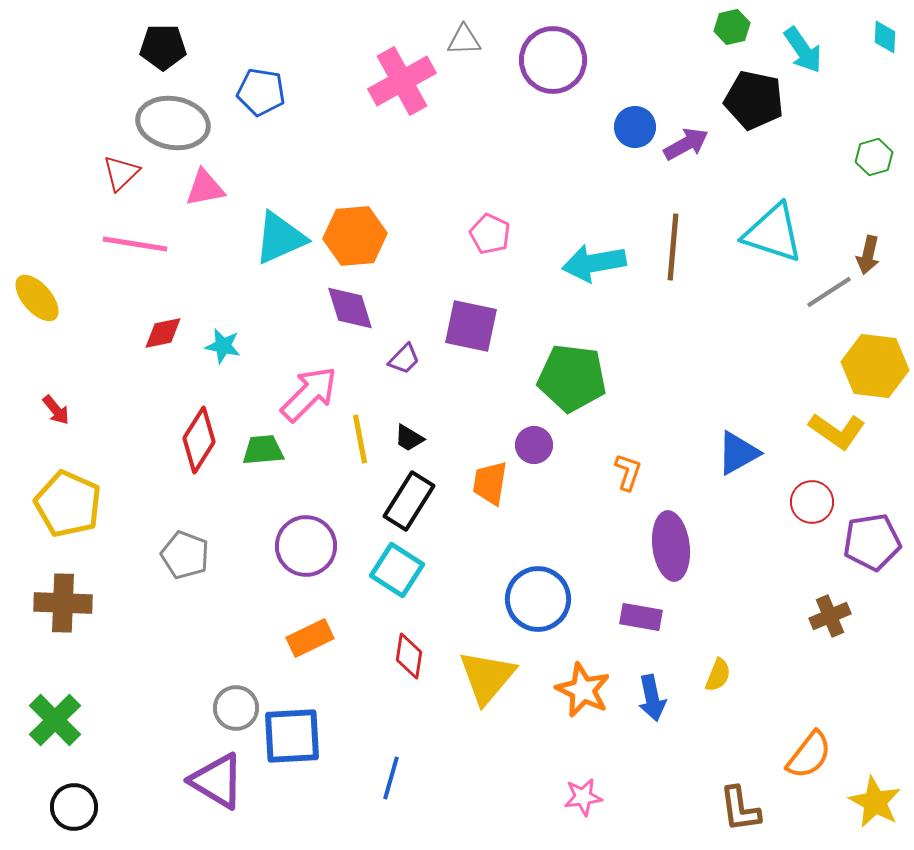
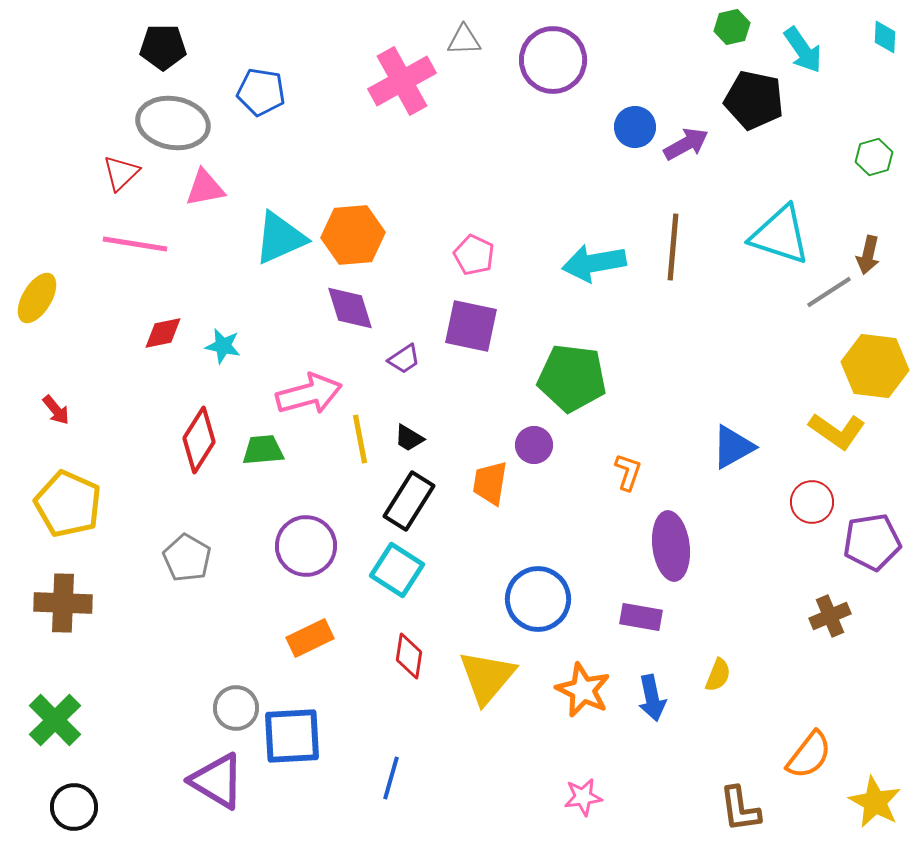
cyan triangle at (773, 233): moved 7 px right, 2 px down
pink pentagon at (490, 234): moved 16 px left, 21 px down
orange hexagon at (355, 236): moved 2 px left, 1 px up
yellow ellipse at (37, 298): rotated 72 degrees clockwise
purple trapezoid at (404, 359): rotated 12 degrees clockwise
pink arrow at (309, 394): rotated 30 degrees clockwise
blue triangle at (738, 453): moved 5 px left, 6 px up
gray pentagon at (185, 555): moved 2 px right, 3 px down; rotated 9 degrees clockwise
